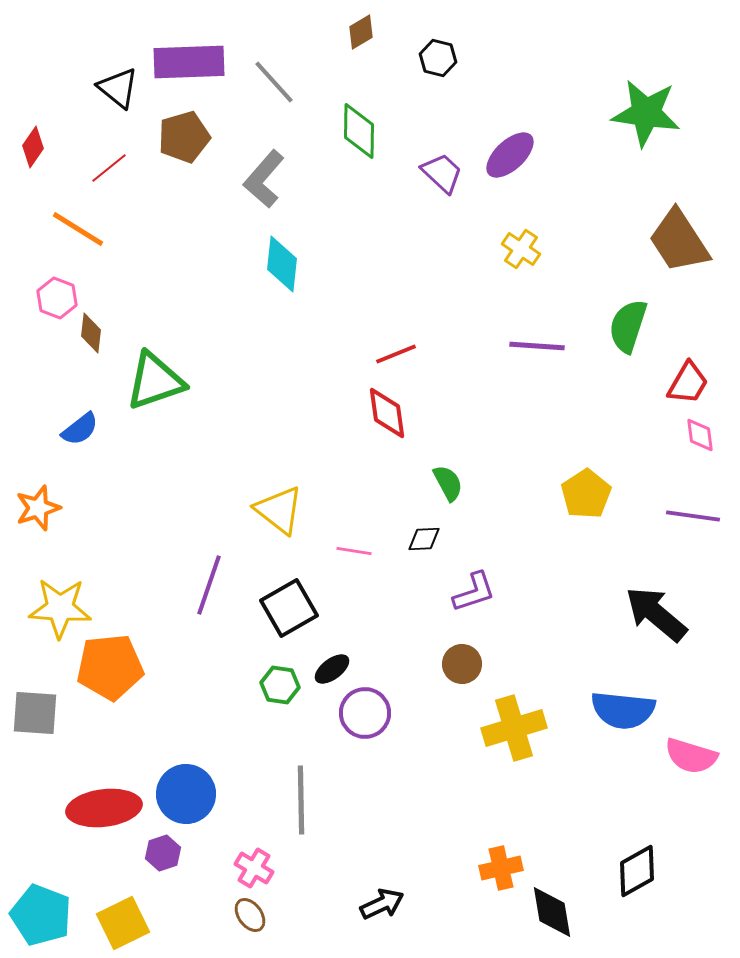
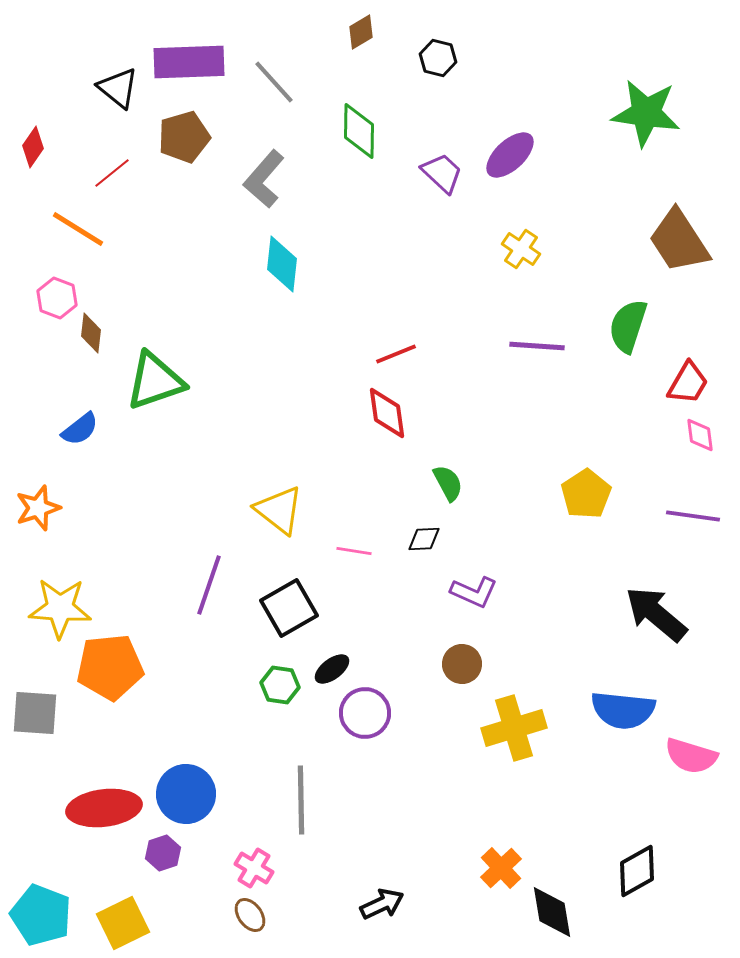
red line at (109, 168): moved 3 px right, 5 px down
purple L-shape at (474, 592): rotated 42 degrees clockwise
orange cross at (501, 868): rotated 30 degrees counterclockwise
